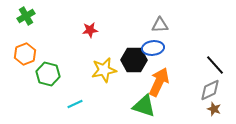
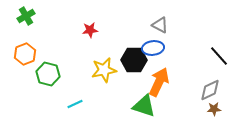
gray triangle: rotated 30 degrees clockwise
black line: moved 4 px right, 9 px up
brown star: rotated 24 degrees counterclockwise
